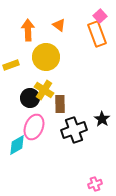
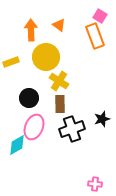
pink square: rotated 16 degrees counterclockwise
orange arrow: moved 3 px right
orange rectangle: moved 2 px left, 2 px down
yellow rectangle: moved 3 px up
yellow cross: moved 15 px right, 9 px up
black circle: moved 1 px left
black star: rotated 21 degrees clockwise
black cross: moved 2 px left, 1 px up
pink cross: rotated 24 degrees clockwise
